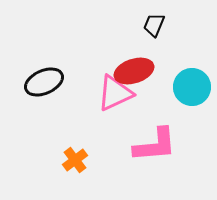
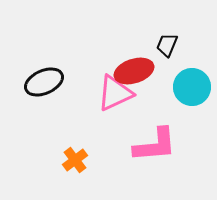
black trapezoid: moved 13 px right, 20 px down
